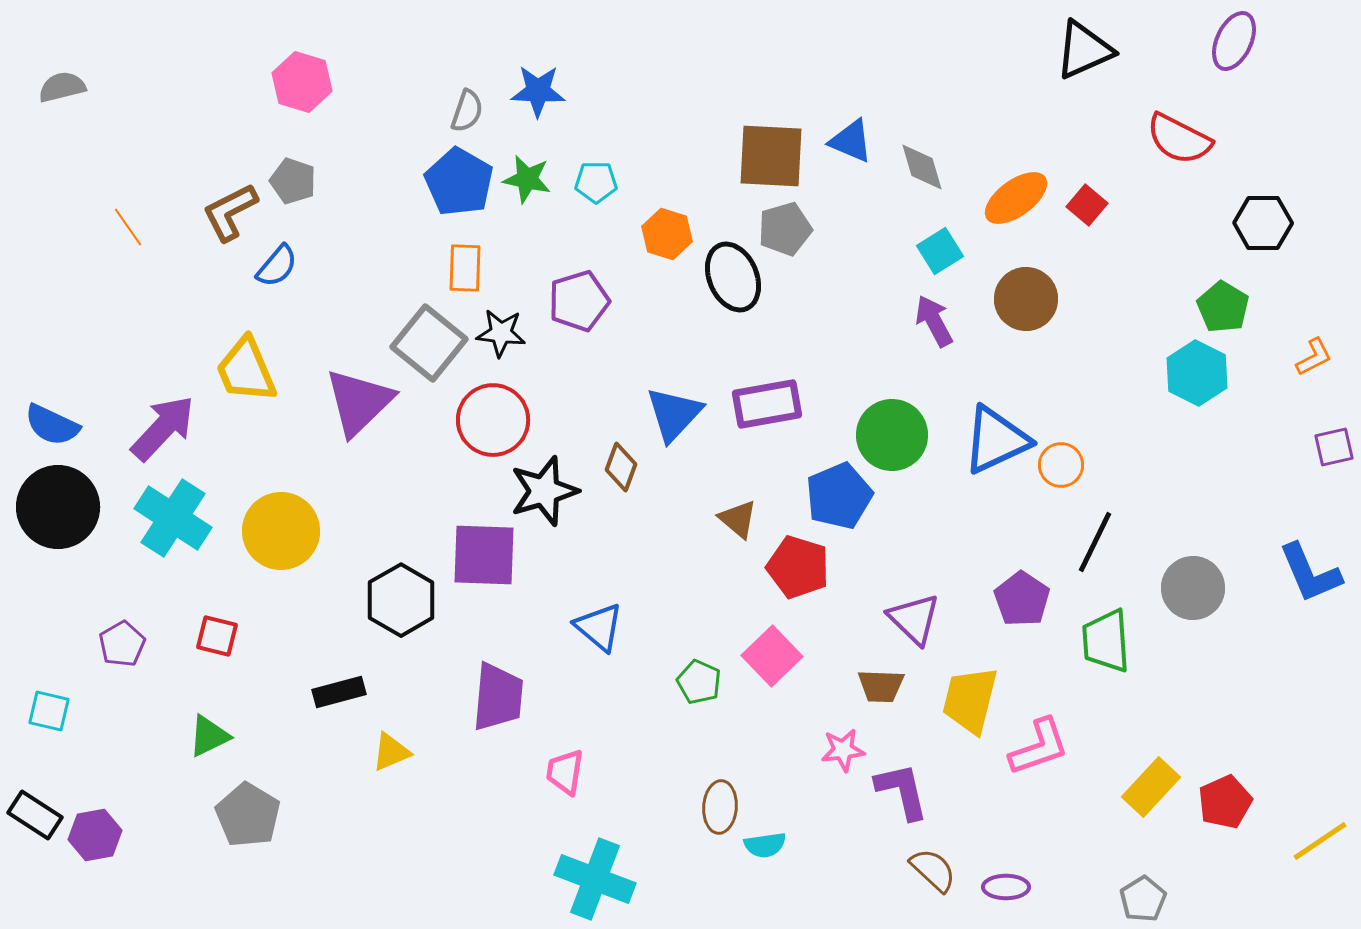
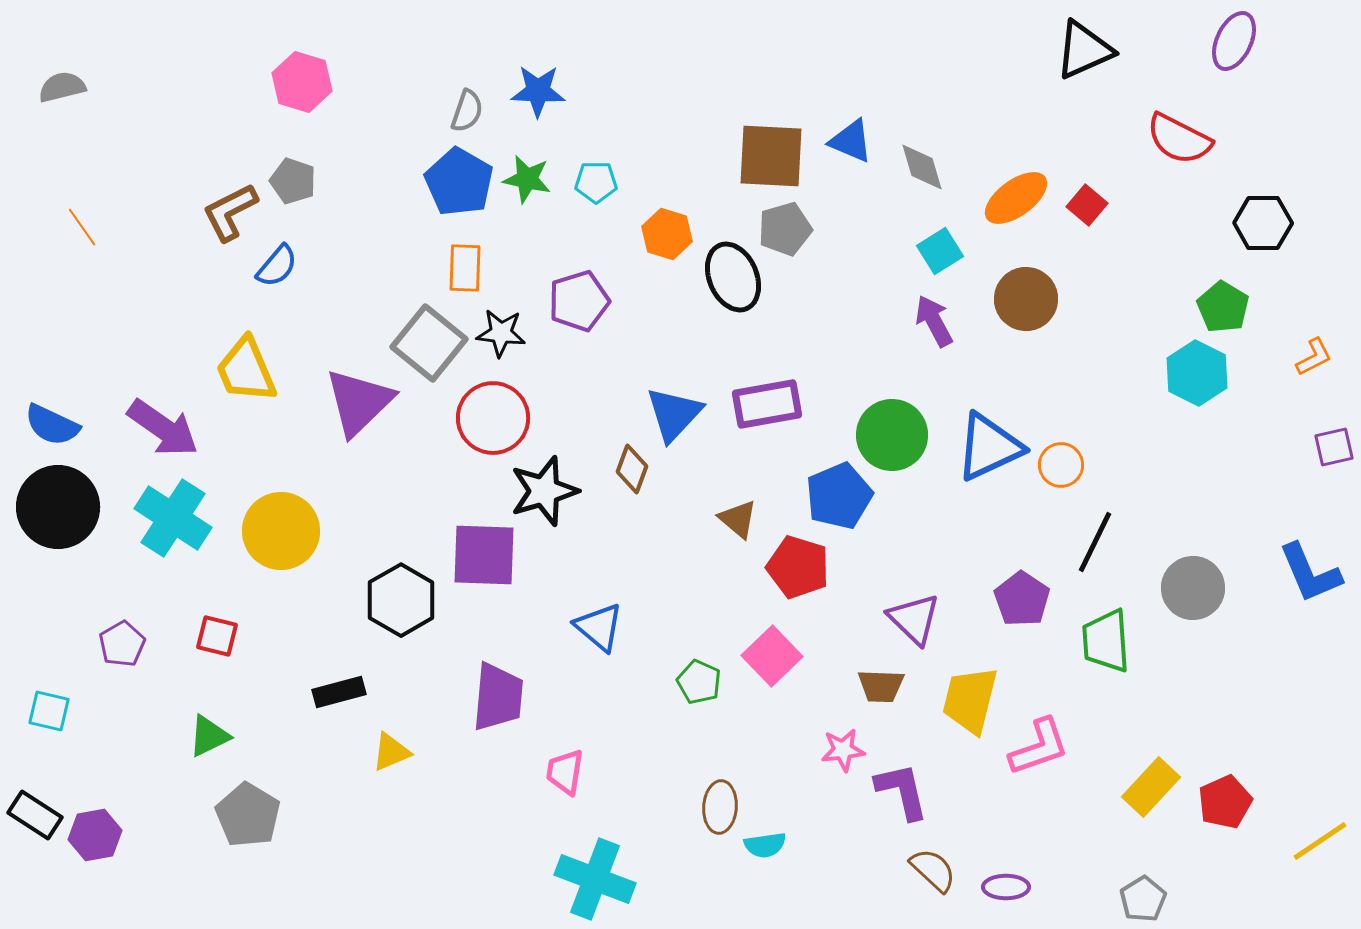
orange line at (128, 227): moved 46 px left
red circle at (493, 420): moved 2 px up
purple arrow at (163, 428): rotated 82 degrees clockwise
blue triangle at (996, 440): moved 7 px left, 7 px down
brown diamond at (621, 467): moved 11 px right, 2 px down
